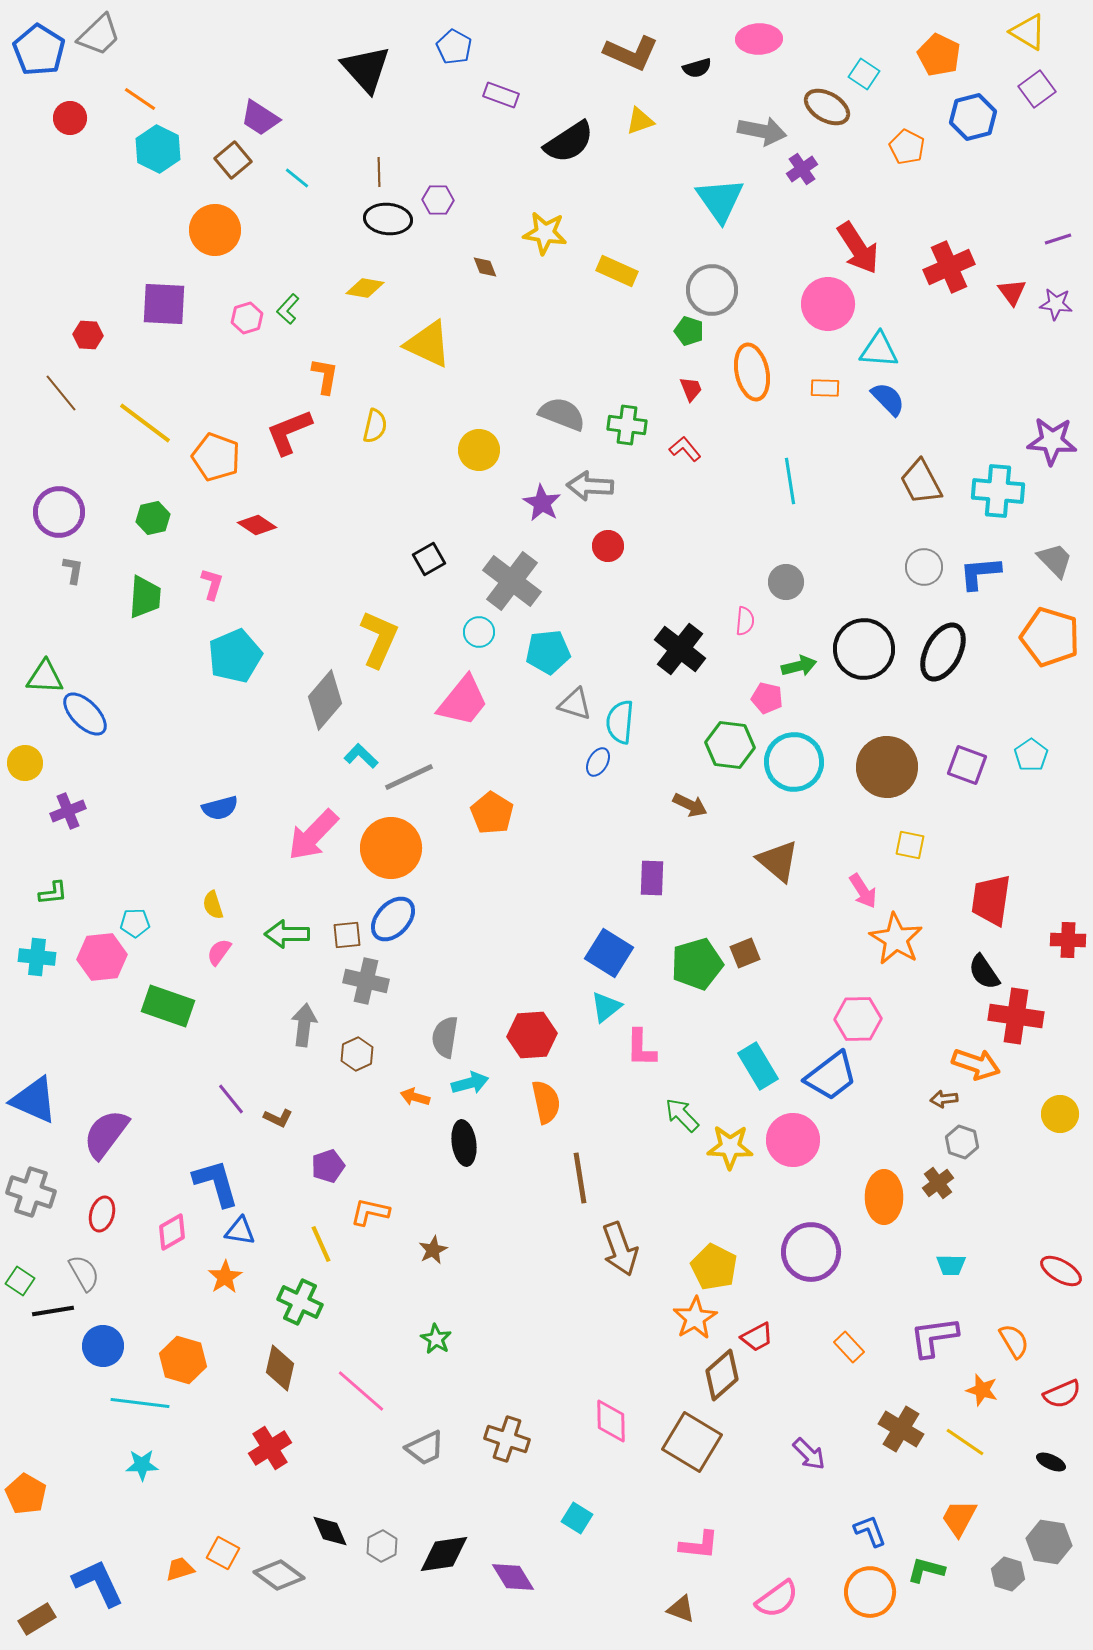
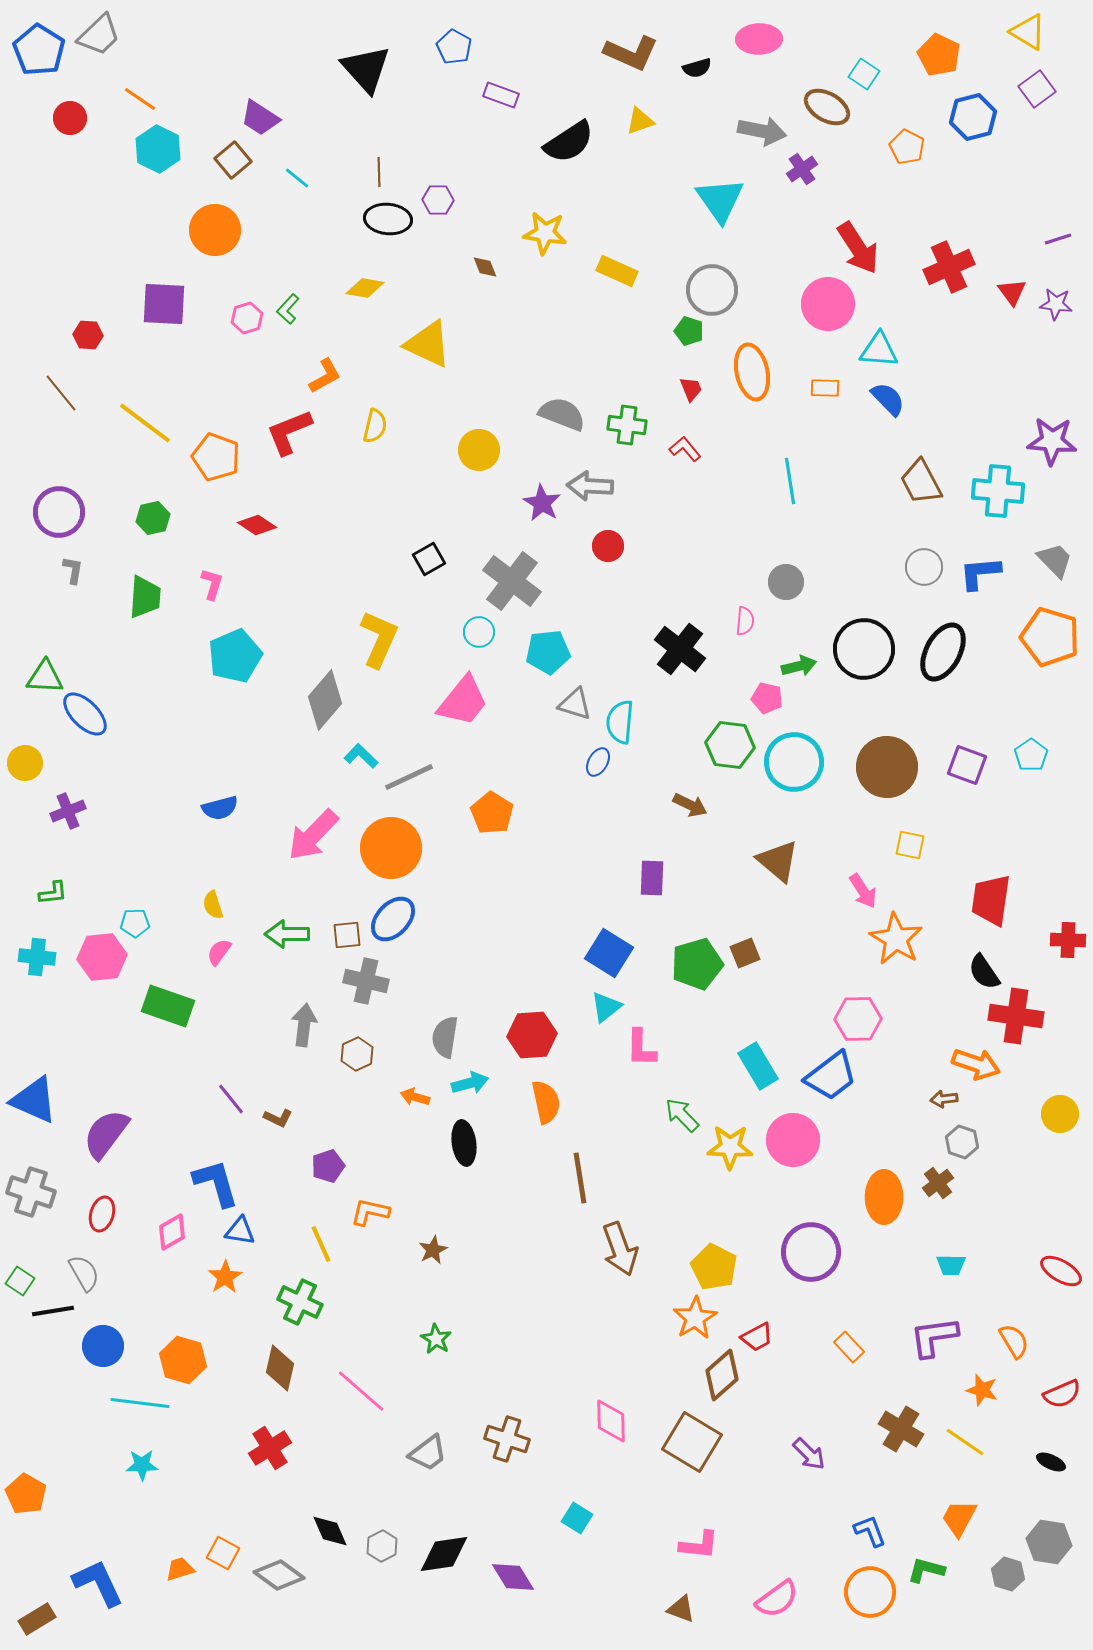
orange L-shape at (325, 376): rotated 51 degrees clockwise
gray trapezoid at (425, 1448): moved 3 px right, 5 px down; rotated 12 degrees counterclockwise
